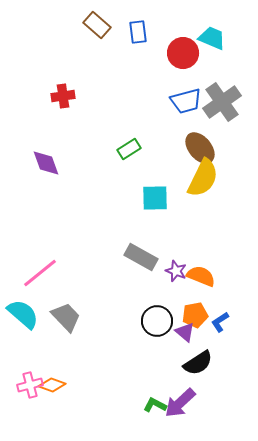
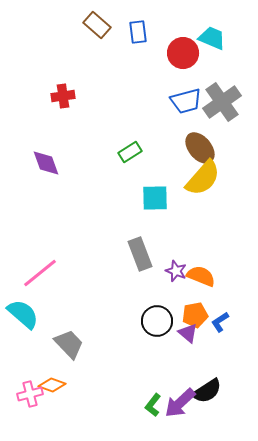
green rectangle: moved 1 px right, 3 px down
yellow semicircle: rotated 15 degrees clockwise
gray rectangle: moved 1 px left, 3 px up; rotated 40 degrees clockwise
gray trapezoid: moved 3 px right, 27 px down
purple triangle: moved 3 px right, 1 px down
black semicircle: moved 9 px right, 28 px down
pink cross: moved 9 px down
green L-shape: moved 2 px left; rotated 80 degrees counterclockwise
